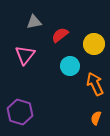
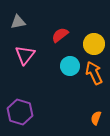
gray triangle: moved 16 px left
orange arrow: moved 1 px left, 11 px up
